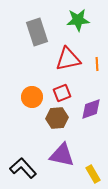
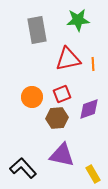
gray rectangle: moved 2 px up; rotated 8 degrees clockwise
orange line: moved 4 px left
red square: moved 1 px down
purple diamond: moved 2 px left
